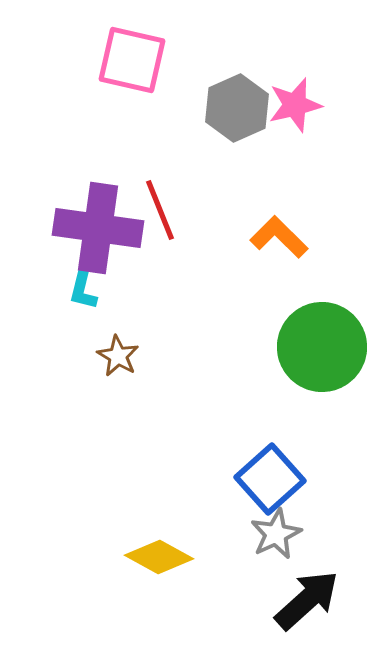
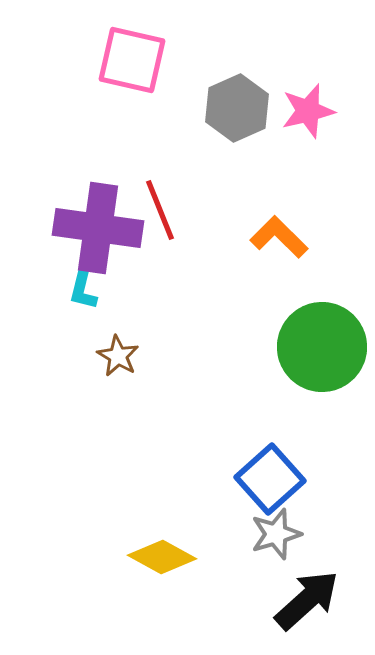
pink star: moved 13 px right, 6 px down
gray star: rotated 9 degrees clockwise
yellow diamond: moved 3 px right
